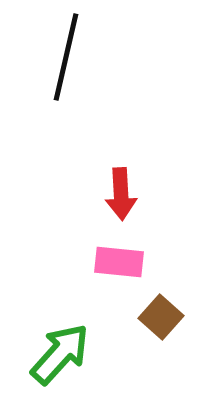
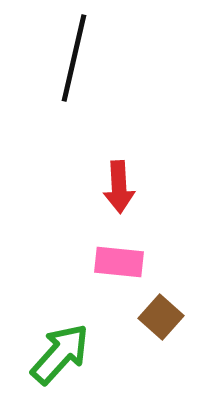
black line: moved 8 px right, 1 px down
red arrow: moved 2 px left, 7 px up
